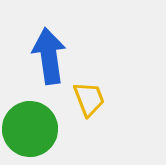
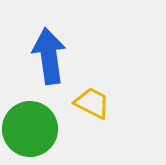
yellow trapezoid: moved 3 px right, 4 px down; rotated 42 degrees counterclockwise
